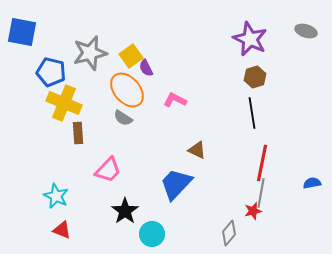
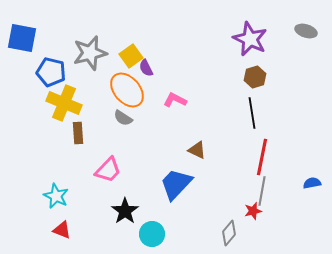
blue square: moved 6 px down
red line: moved 6 px up
gray line: moved 1 px right, 2 px up
